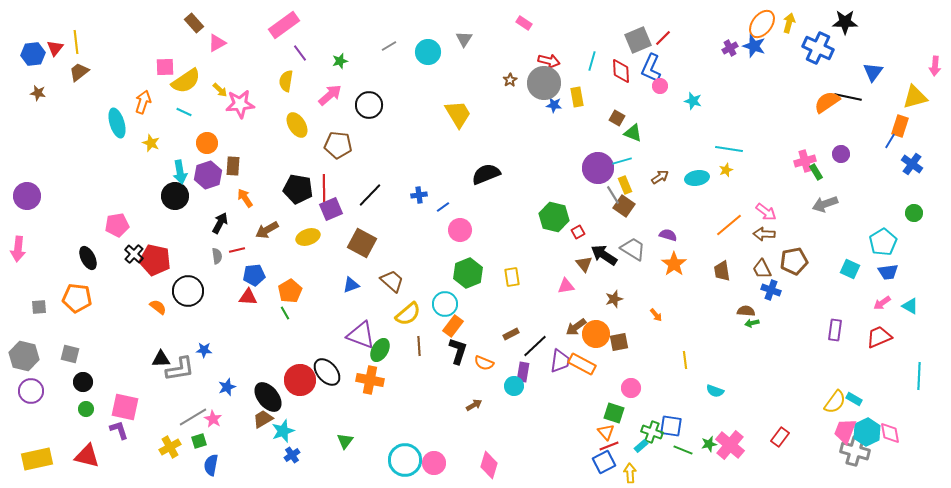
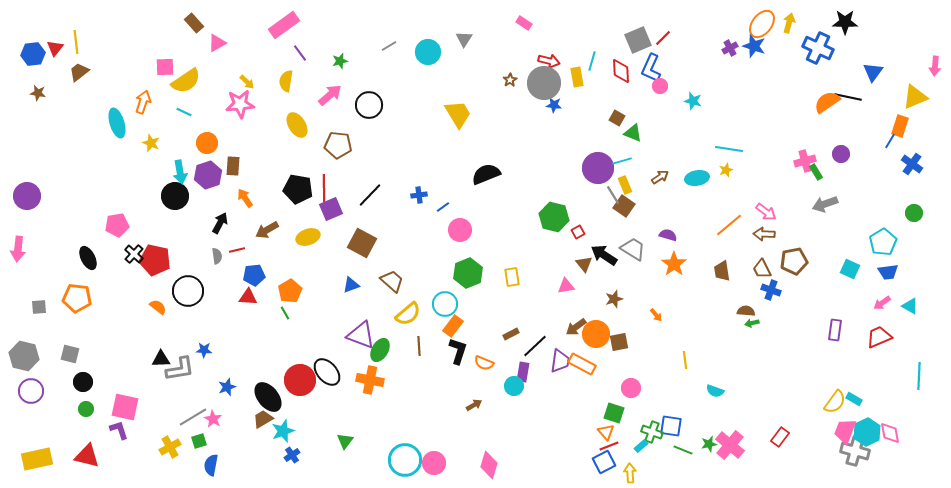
yellow arrow at (220, 90): moved 27 px right, 8 px up
yellow rectangle at (577, 97): moved 20 px up
yellow triangle at (915, 97): rotated 8 degrees counterclockwise
